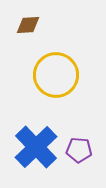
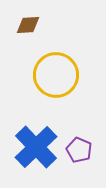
purple pentagon: rotated 20 degrees clockwise
